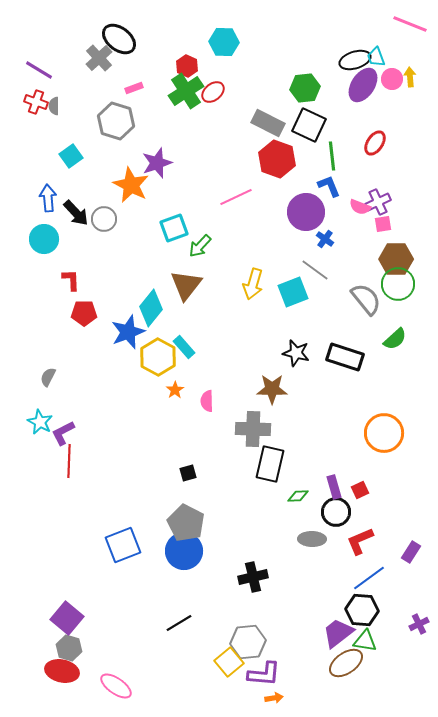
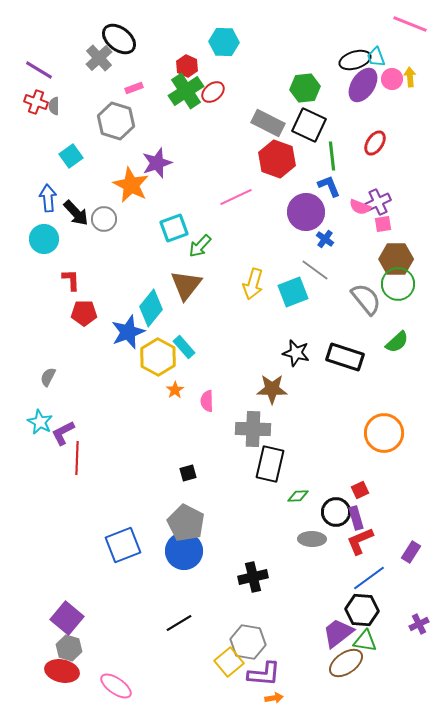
green semicircle at (395, 339): moved 2 px right, 3 px down
red line at (69, 461): moved 8 px right, 3 px up
purple rectangle at (334, 487): moved 22 px right, 31 px down
gray hexagon at (248, 642): rotated 16 degrees clockwise
